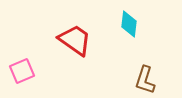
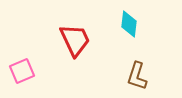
red trapezoid: rotated 30 degrees clockwise
brown L-shape: moved 8 px left, 4 px up
